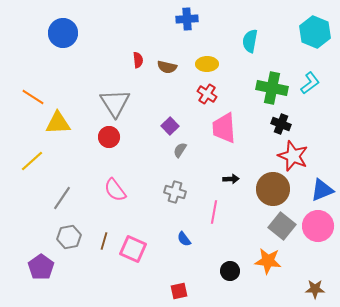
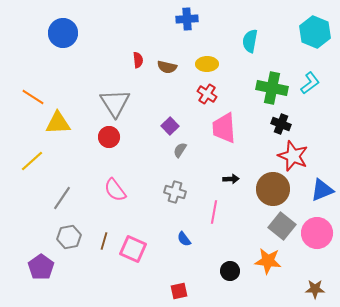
pink circle: moved 1 px left, 7 px down
